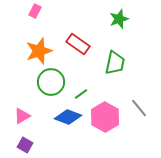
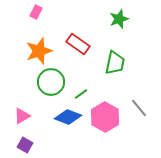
pink rectangle: moved 1 px right, 1 px down
